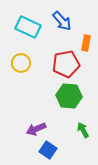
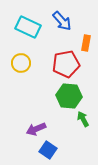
green arrow: moved 11 px up
